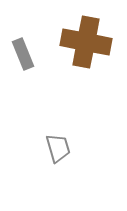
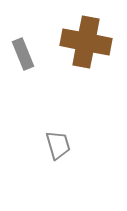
gray trapezoid: moved 3 px up
